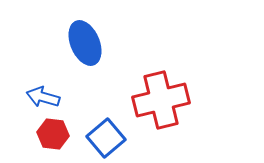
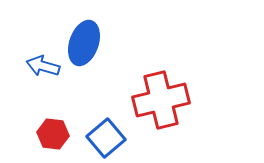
blue ellipse: moved 1 px left; rotated 42 degrees clockwise
blue arrow: moved 31 px up
